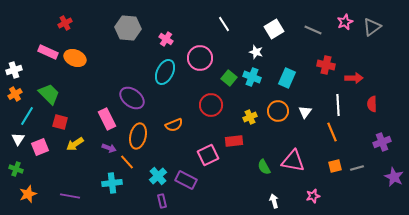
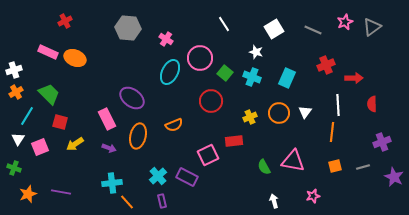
red cross at (65, 23): moved 2 px up
red cross at (326, 65): rotated 36 degrees counterclockwise
cyan ellipse at (165, 72): moved 5 px right
green square at (229, 78): moved 4 px left, 5 px up
orange cross at (15, 94): moved 1 px right, 2 px up
red circle at (211, 105): moved 4 px up
orange circle at (278, 111): moved 1 px right, 2 px down
orange line at (332, 132): rotated 30 degrees clockwise
orange line at (127, 162): moved 40 px down
gray line at (357, 168): moved 6 px right, 1 px up
green cross at (16, 169): moved 2 px left, 1 px up
purple rectangle at (186, 180): moved 1 px right, 3 px up
purple line at (70, 196): moved 9 px left, 4 px up
